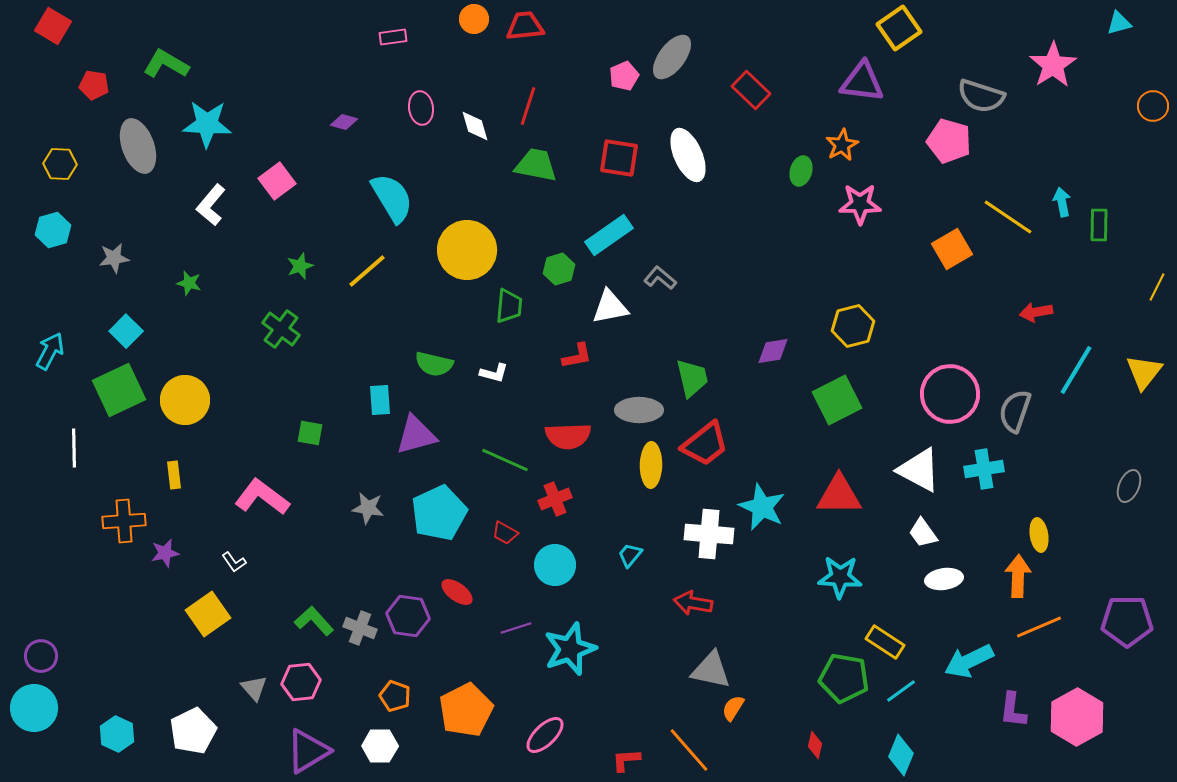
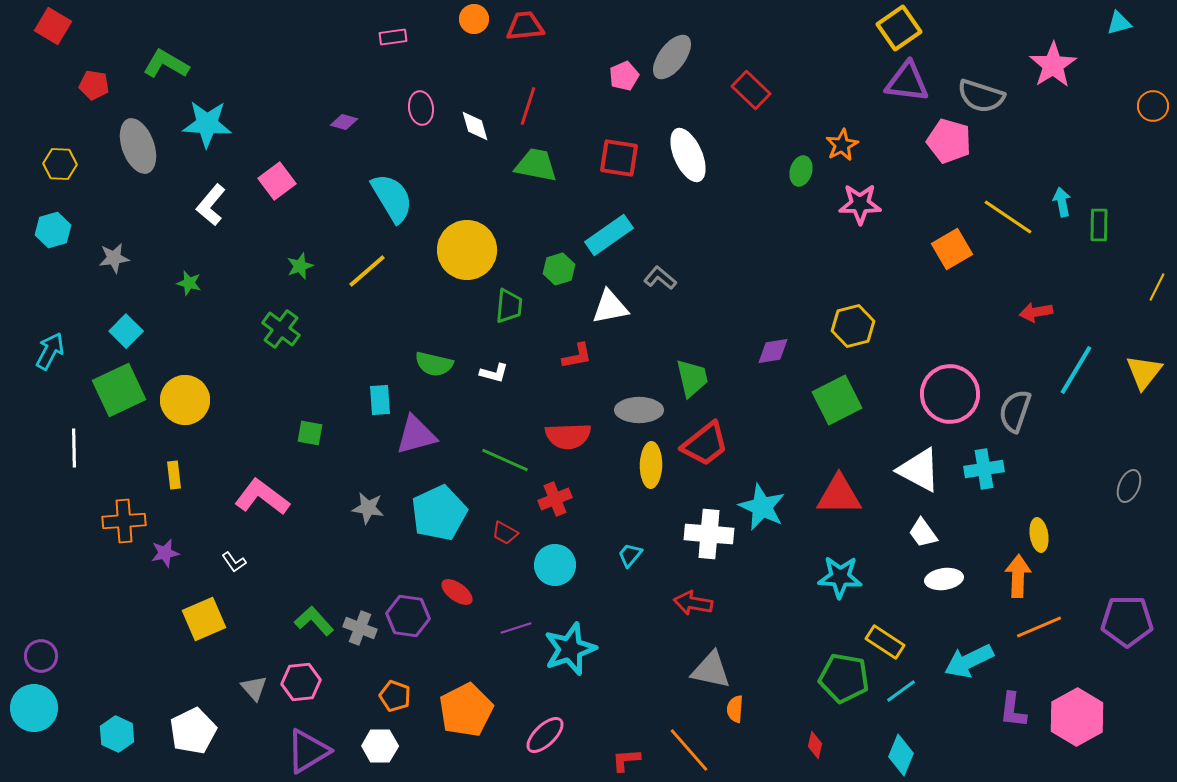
purple triangle at (862, 82): moved 45 px right
yellow square at (208, 614): moved 4 px left, 5 px down; rotated 12 degrees clockwise
orange semicircle at (733, 708): moved 2 px right, 1 px down; rotated 28 degrees counterclockwise
